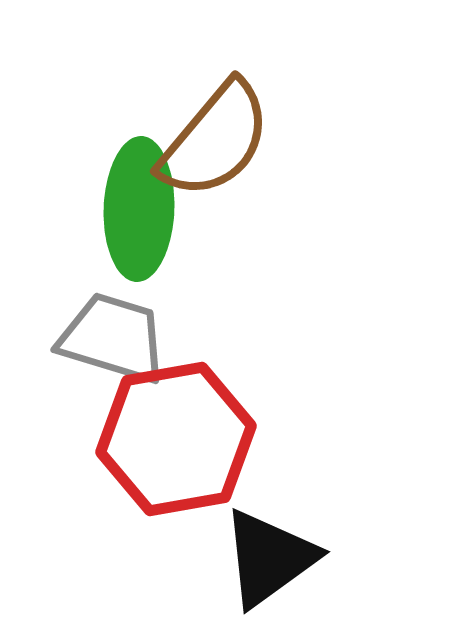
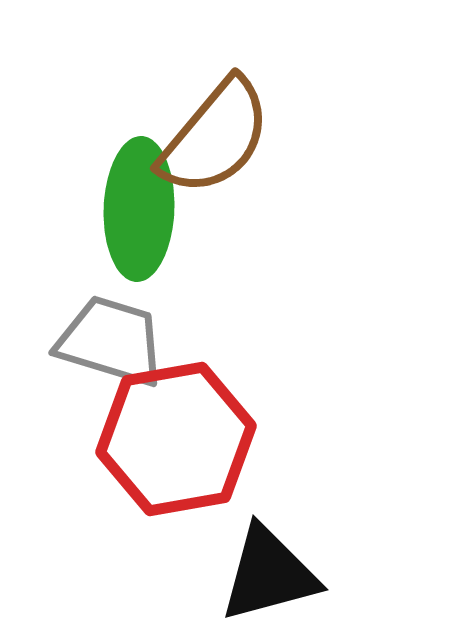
brown semicircle: moved 3 px up
gray trapezoid: moved 2 px left, 3 px down
black triangle: moved 16 px down; rotated 21 degrees clockwise
